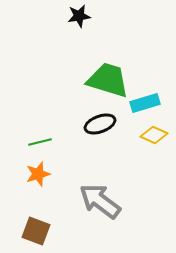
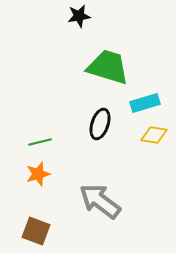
green trapezoid: moved 13 px up
black ellipse: rotated 52 degrees counterclockwise
yellow diamond: rotated 16 degrees counterclockwise
